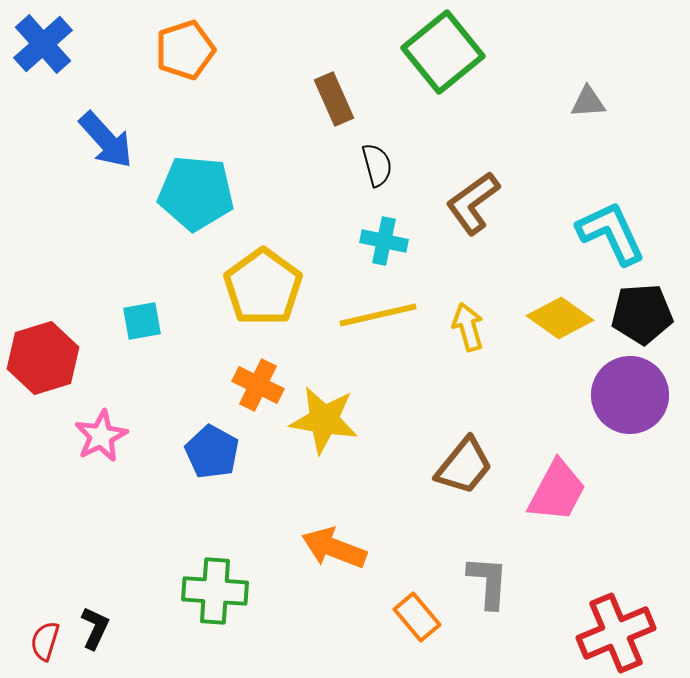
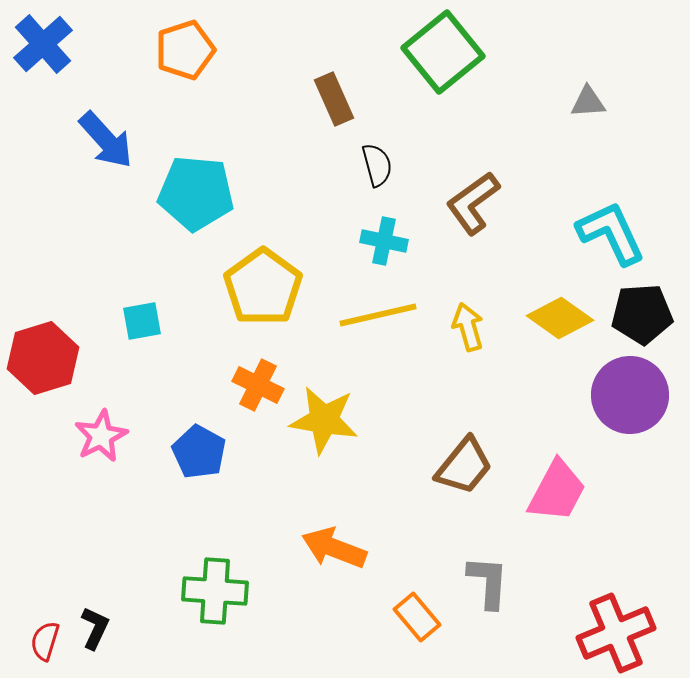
blue pentagon: moved 13 px left
